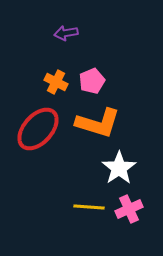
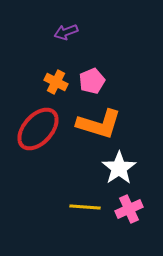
purple arrow: moved 1 px up; rotated 10 degrees counterclockwise
orange L-shape: moved 1 px right, 1 px down
yellow line: moved 4 px left
